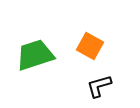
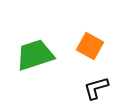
black L-shape: moved 3 px left, 2 px down
